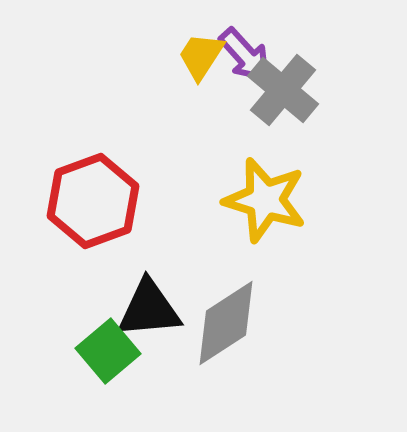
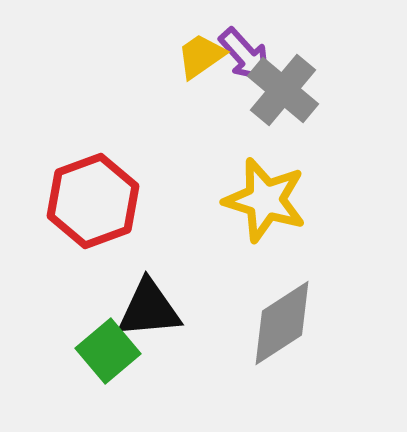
yellow trapezoid: rotated 22 degrees clockwise
gray diamond: moved 56 px right
